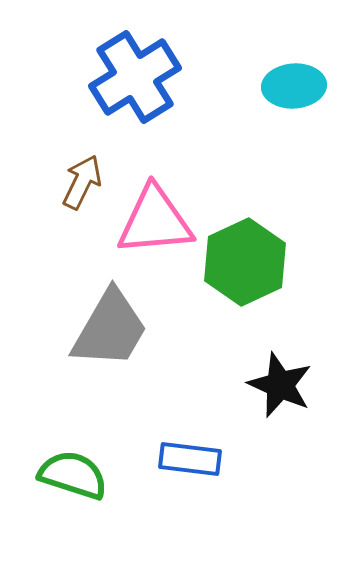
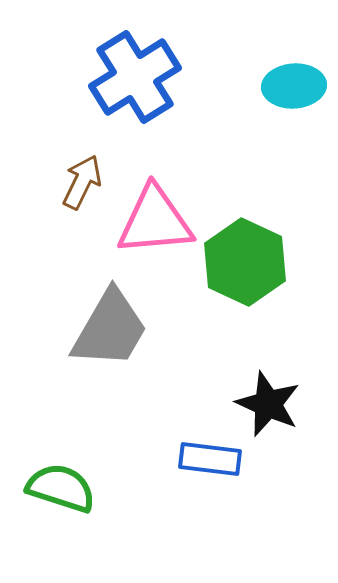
green hexagon: rotated 10 degrees counterclockwise
black star: moved 12 px left, 19 px down
blue rectangle: moved 20 px right
green semicircle: moved 12 px left, 13 px down
